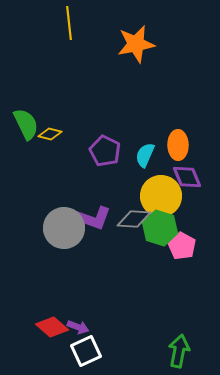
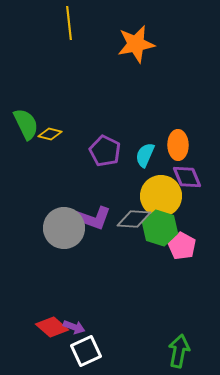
purple arrow: moved 4 px left
